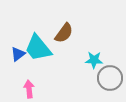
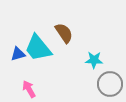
brown semicircle: rotated 70 degrees counterclockwise
blue triangle: rotated 21 degrees clockwise
gray circle: moved 6 px down
pink arrow: rotated 24 degrees counterclockwise
